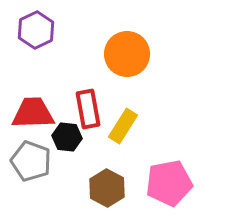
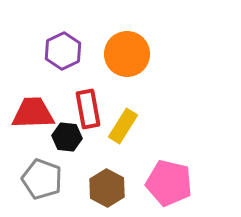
purple hexagon: moved 27 px right, 21 px down
gray pentagon: moved 11 px right, 18 px down
pink pentagon: rotated 24 degrees clockwise
